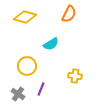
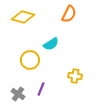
yellow diamond: moved 2 px left
yellow circle: moved 3 px right, 6 px up
